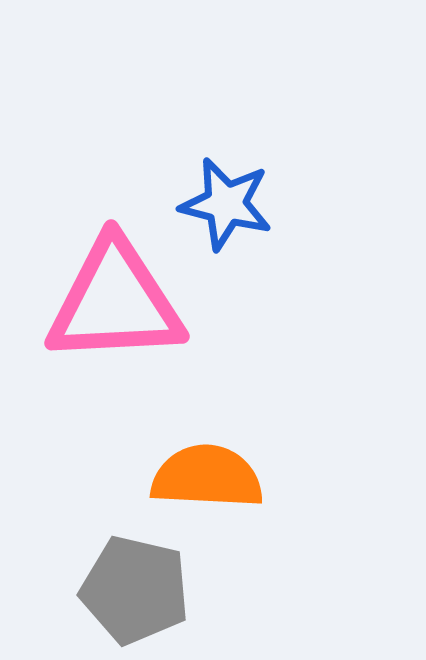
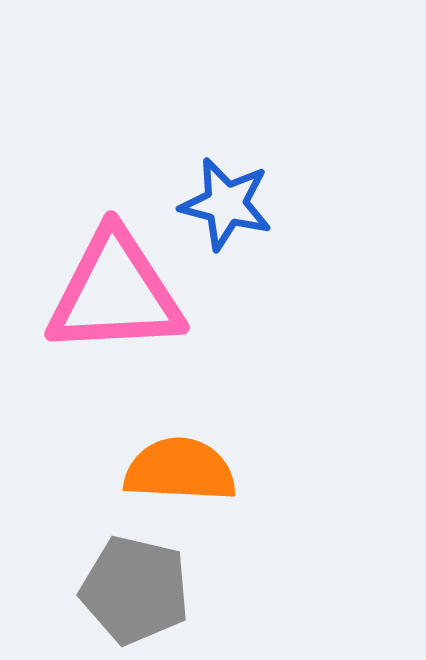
pink triangle: moved 9 px up
orange semicircle: moved 27 px left, 7 px up
